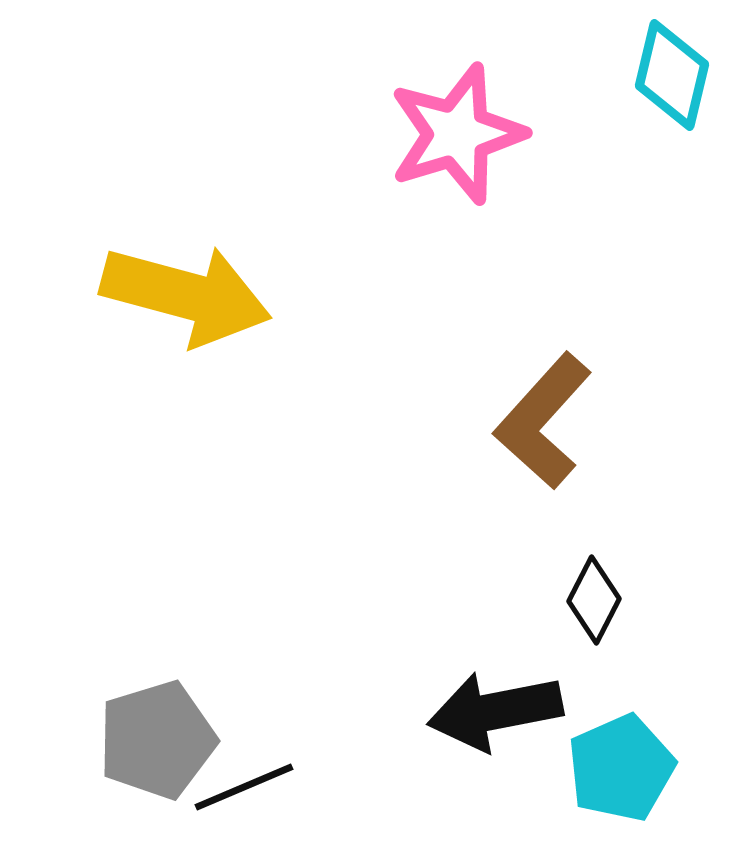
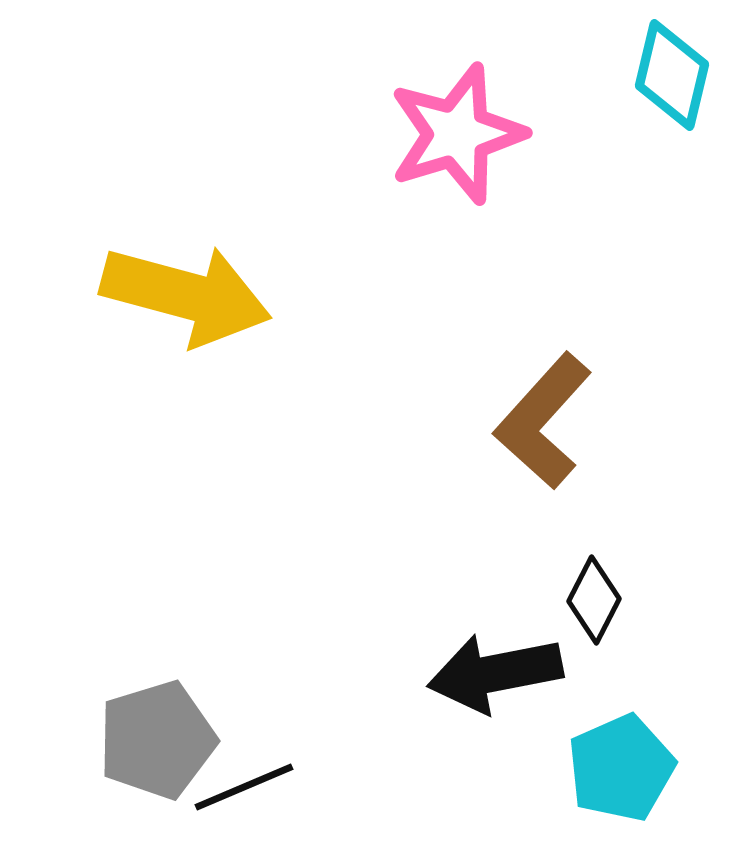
black arrow: moved 38 px up
